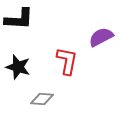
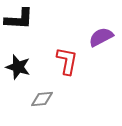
gray diamond: rotated 10 degrees counterclockwise
